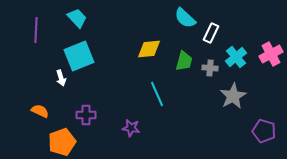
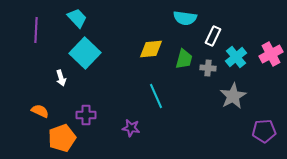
cyan semicircle: rotated 35 degrees counterclockwise
white rectangle: moved 2 px right, 3 px down
yellow diamond: moved 2 px right
cyan square: moved 6 px right, 3 px up; rotated 24 degrees counterclockwise
green trapezoid: moved 2 px up
gray cross: moved 2 px left
cyan line: moved 1 px left, 2 px down
purple pentagon: rotated 20 degrees counterclockwise
orange pentagon: moved 4 px up
